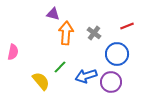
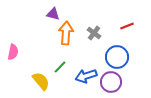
blue circle: moved 3 px down
